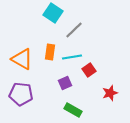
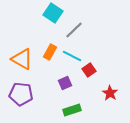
orange rectangle: rotated 21 degrees clockwise
cyan line: moved 1 px up; rotated 36 degrees clockwise
red star: rotated 21 degrees counterclockwise
green rectangle: moved 1 px left; rotated 48 degrees counterclockwise
